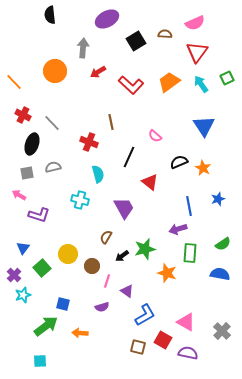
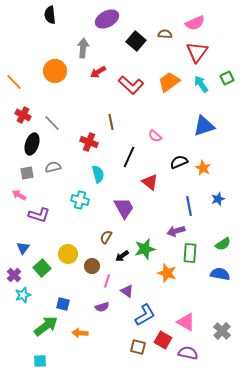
black square at (136, 41): rotated 18 degrees counterclockwise
blue triangle at (204, 126): rotated 45 degrees clockwise
purple arrow at (178, 229): moved 2 px left, 2 px down
